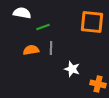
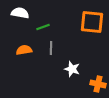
white semicircle: moved 2 px left
orange semicircle: moved 7 px left
